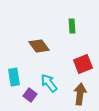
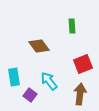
cyan arrow: moved 2 px up
